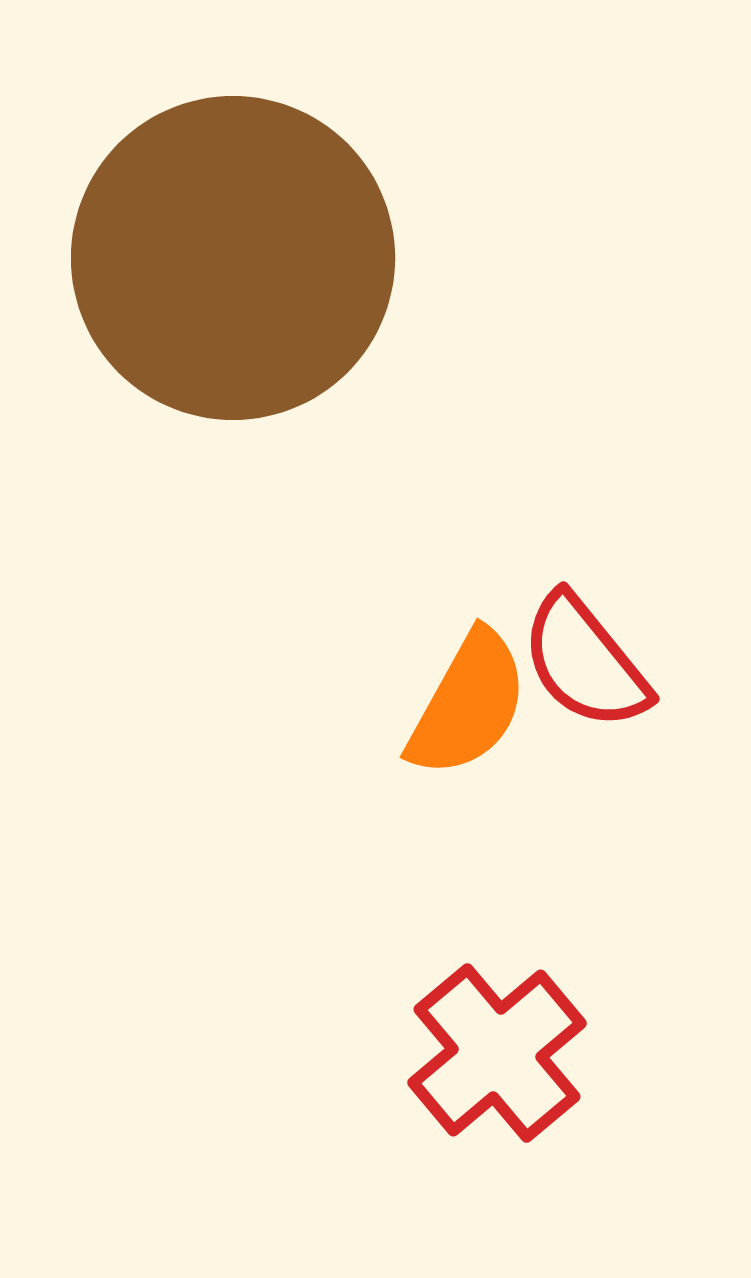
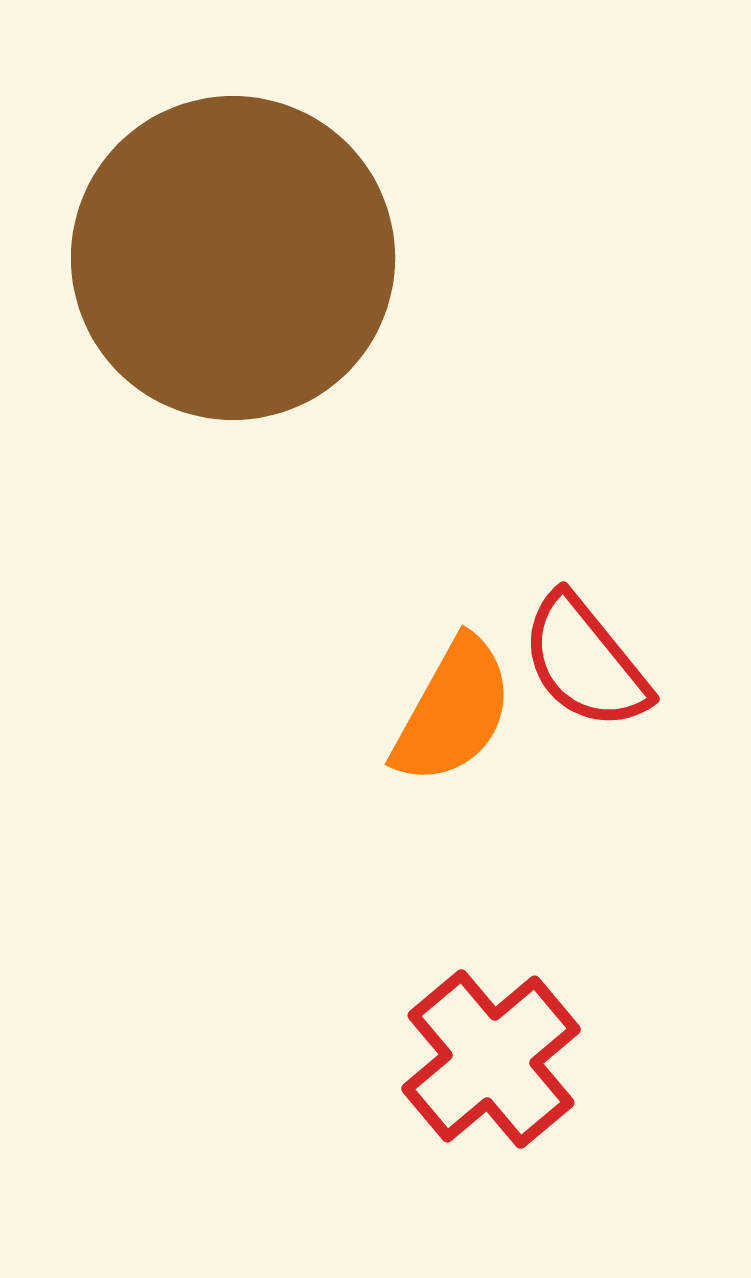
orange semicircle: moved 15 px left, 7 px down
red cross: moved 6 px left, 6 px down
